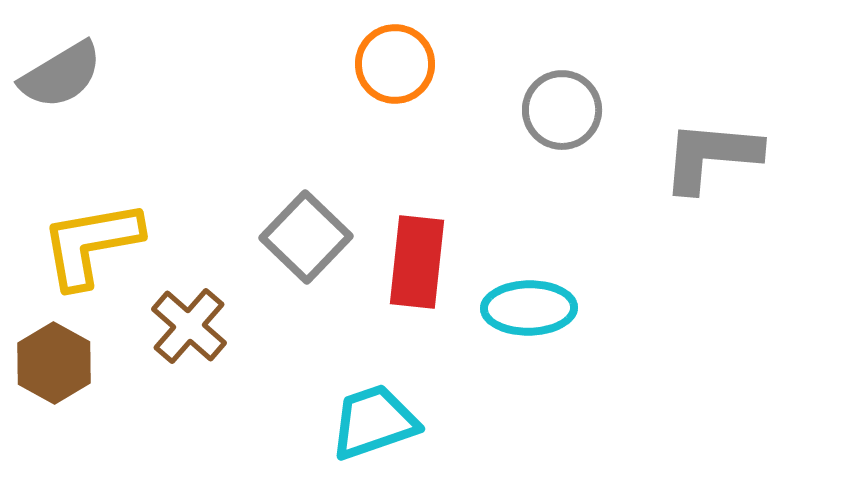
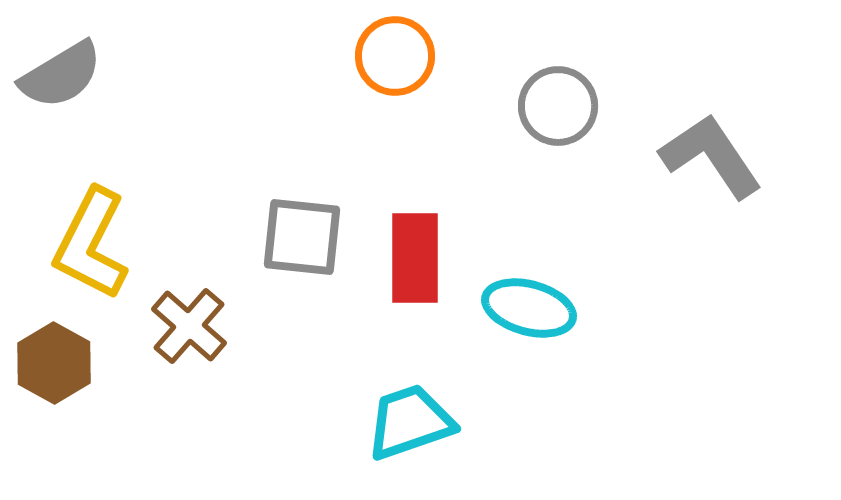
orange circle: moved 8 px up
gray circle: moved 4 px left, 4 px up
gray L-shape: rotated 51 degrees clockwise
gray square: moved 4 px left; rotated 38 degrees counterclockwise
yellow L-shape: rotated 53 degrees counterclockwise
red rectangle: moved 2 px left, 4 px up; rotated 6 degrees counterclockwise
cyan ellipse: rotated 16 degrees clockwise
cyan trapezoid: moved 36 px right
